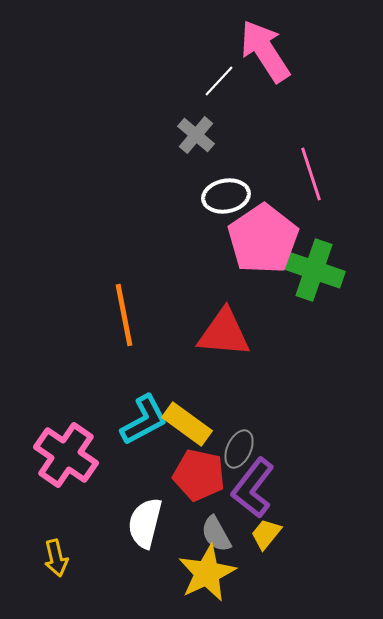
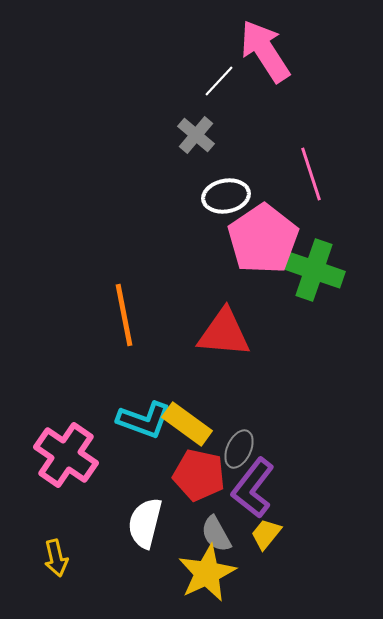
cyan L-shape: rotated 48 degrees clockwise
